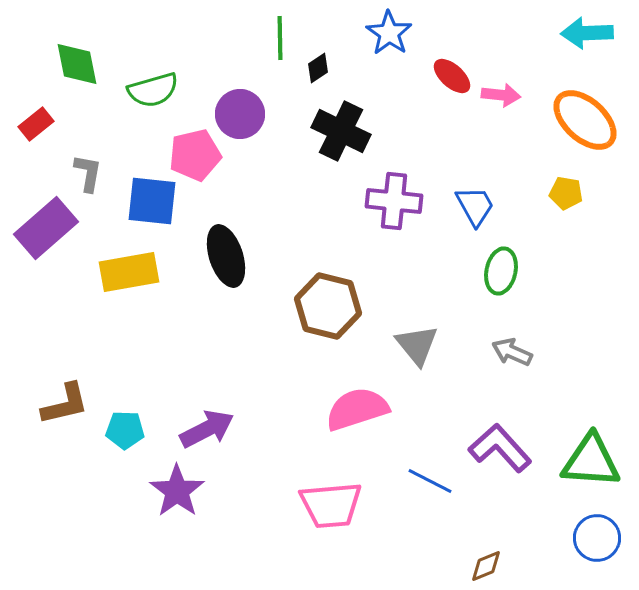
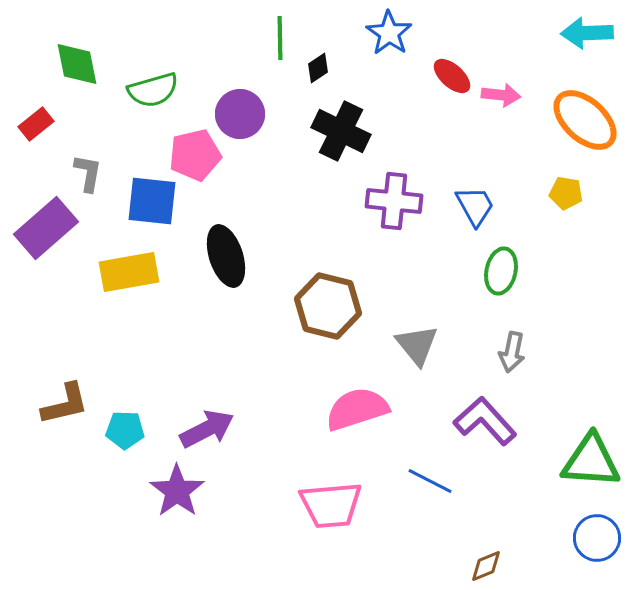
gray arrow: rotated 102 degrees counterclockwise
purple L-shape: moved 15 px left, 27 px up
